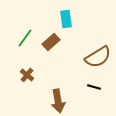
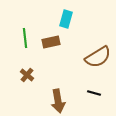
cyan rectangle: rotated 24 degrees clockwise
green line: rotated 42 degrees counterclockwise
brown rectangle: rotated 30 degrees clockwise
black line: moved 6 px down
